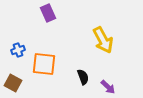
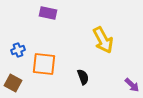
purple rectangle: rotated 54 degrees counterclockwise
purple arrow: moved 24 px right, 2 px up
